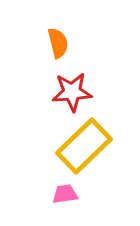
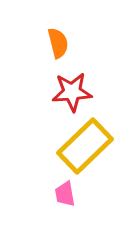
yellow rectangle: moved 1 px right
pink trapezoid: rotated 92 degrees counterclockwise
